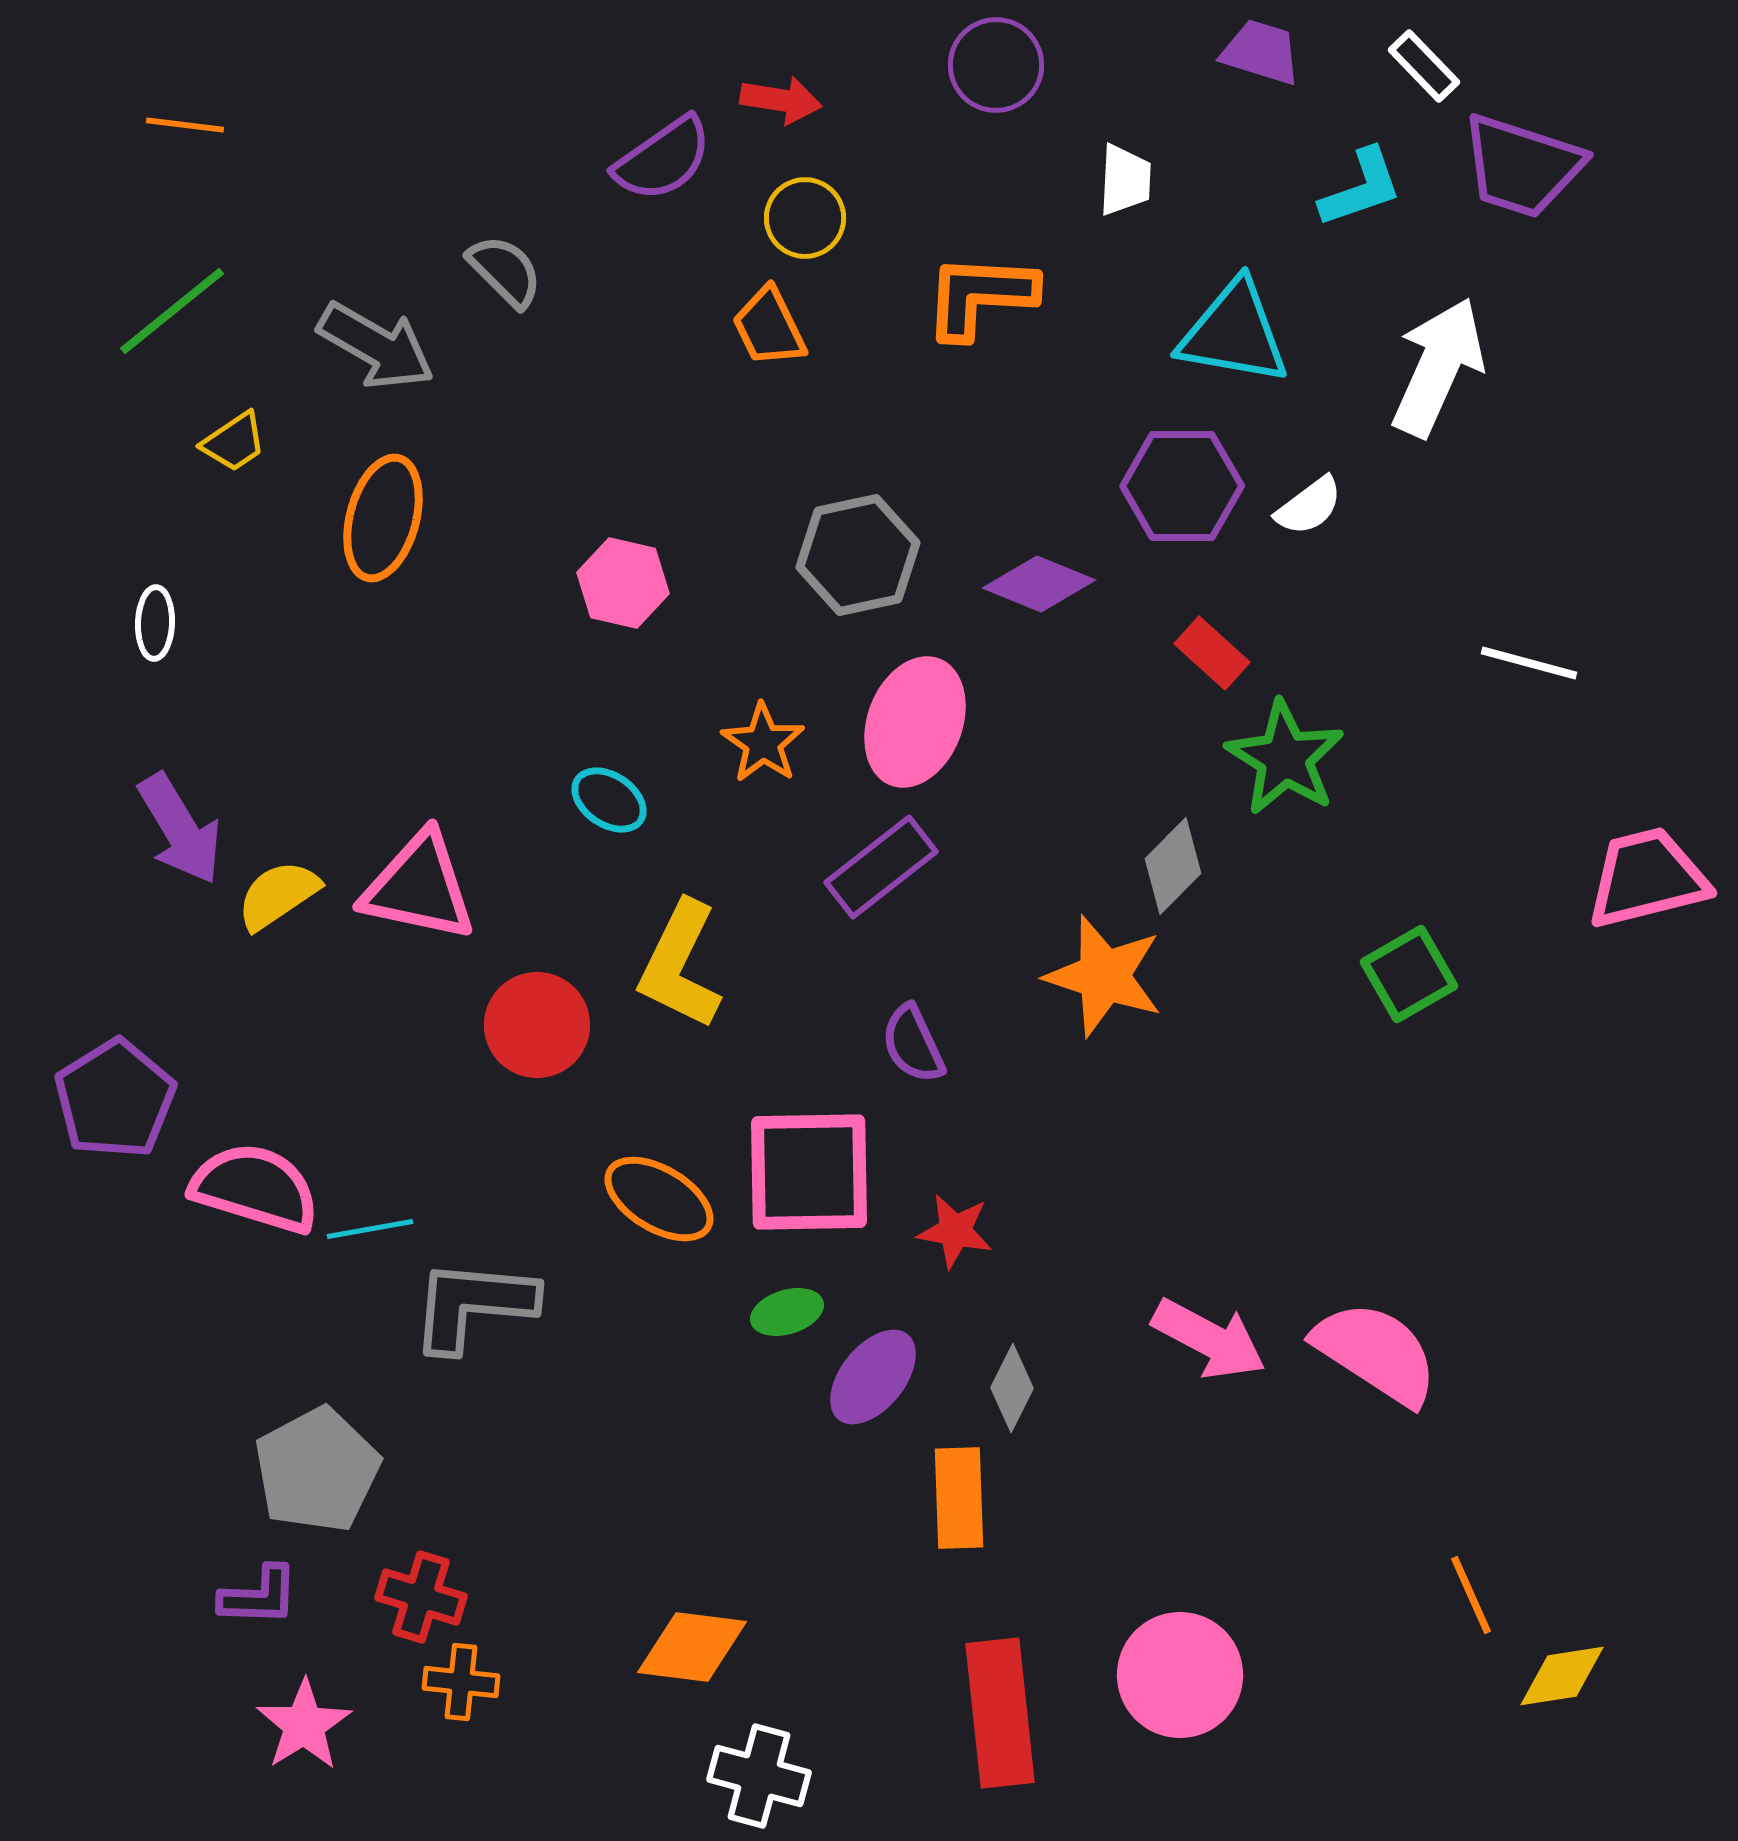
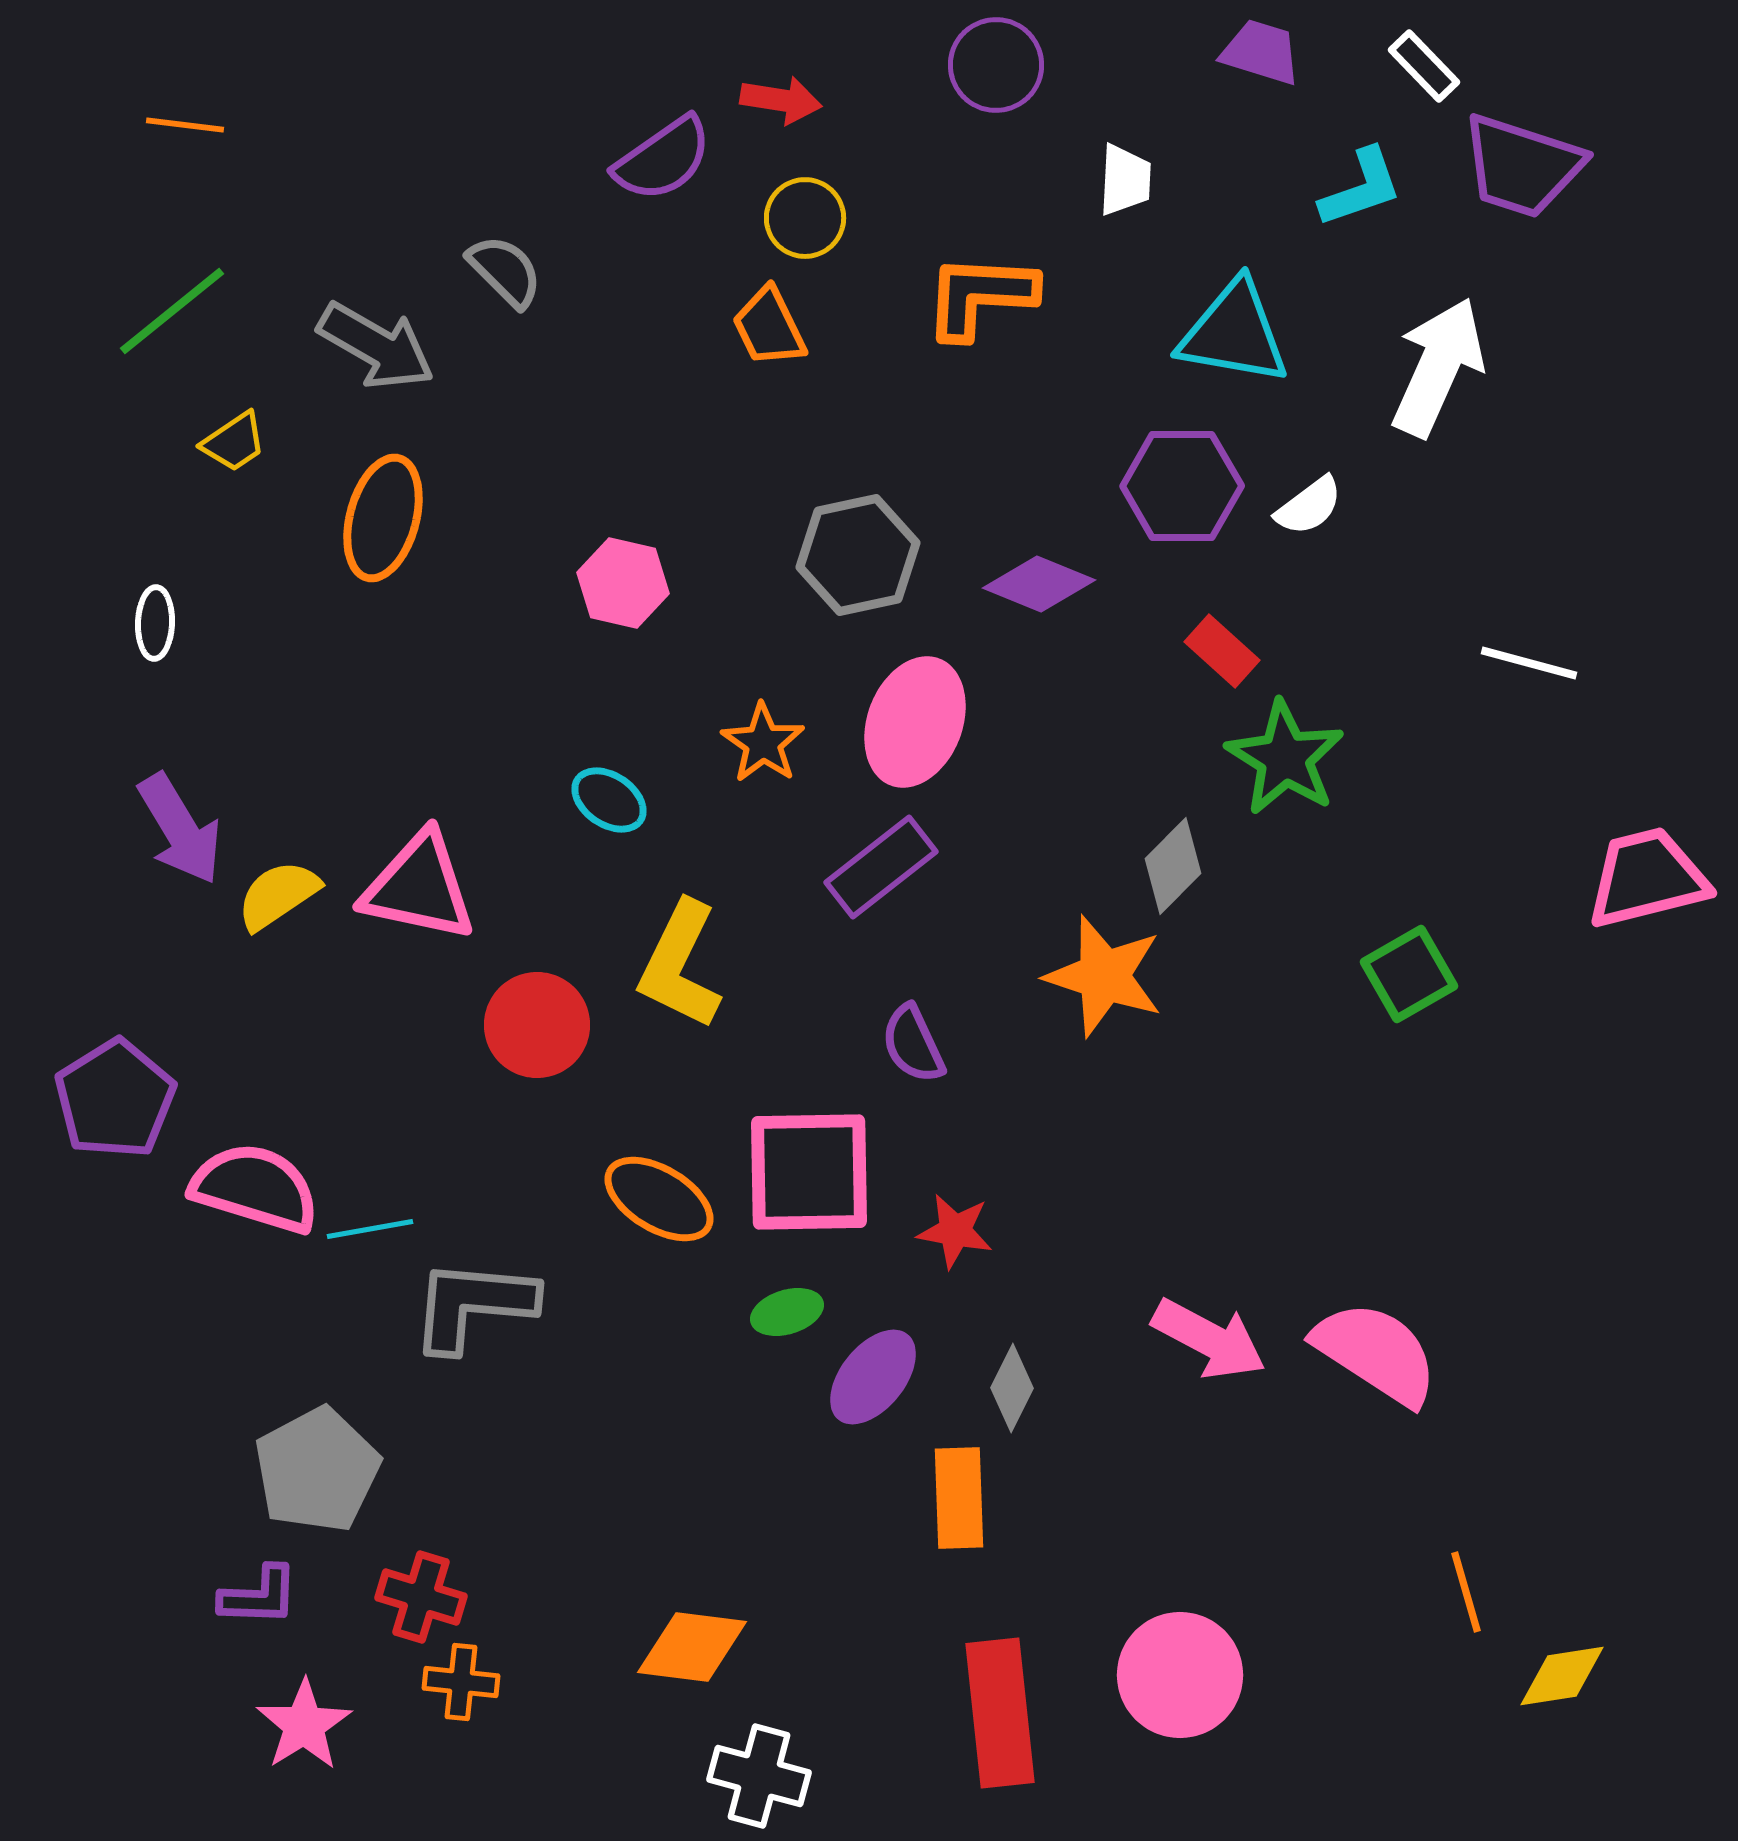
red rectangle at (1212, 653): moved 10 px right, 2 px up
orange line at (1471, 1595): moved 5 px left, 3 px up; rotated 8 degrees clockwise
